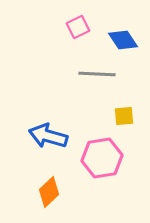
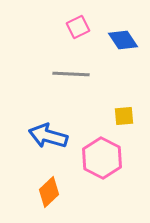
gray line: moved 26 px left
pink hexagon: rotated 24 degrees counterclockwise
